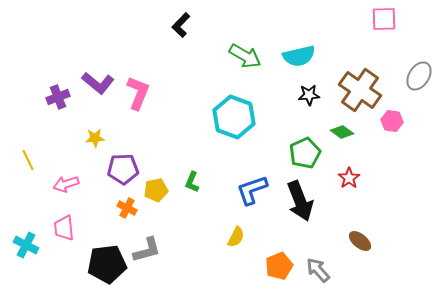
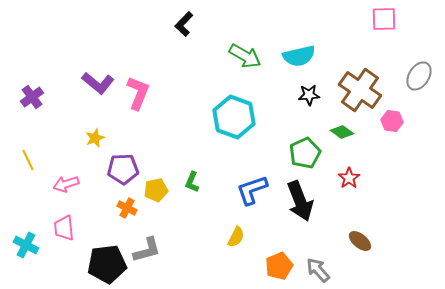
black L-shape: moved 3 px right, 1 px up
purple cross: moved 26 px left; rotated 15 degrees counterclockwise
yellow star: rotated 18 degrees counterclockwise
